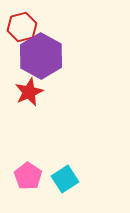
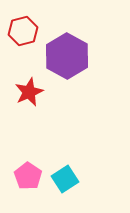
red hexagon: moved 1 px right, 4 px down
purple hexagon: moved 26 px right
